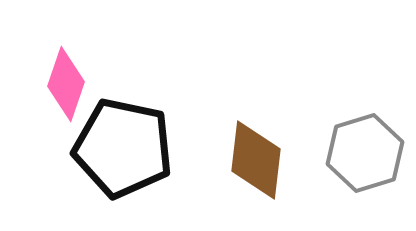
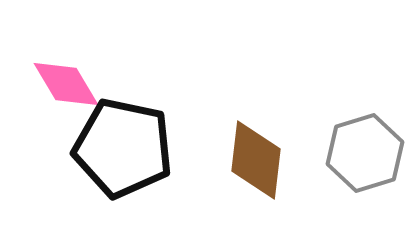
pink diamond: rotated 50 degrees counterclockwise
